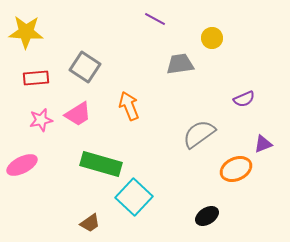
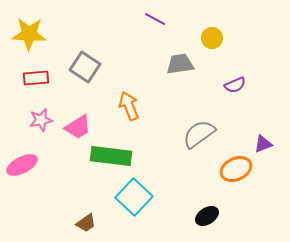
yellow star: moved 3 px right, 2 px down
purple semicircle: moved 9 px left, 14 px up
pink trapezoid: moved 13 px down
green rectangle: moved 10 px right, 8 px up; rotated 9 degrees counterclockwise
brown trapezoid: moved 4 px left
